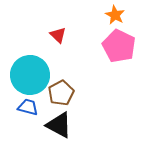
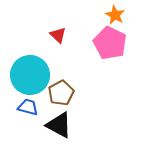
pink pentagon: moved 9 px left, 3 px up
